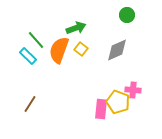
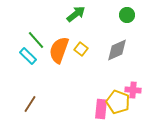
green arrow: moved 14 px up; rotated 18 degrees counterclockwise
